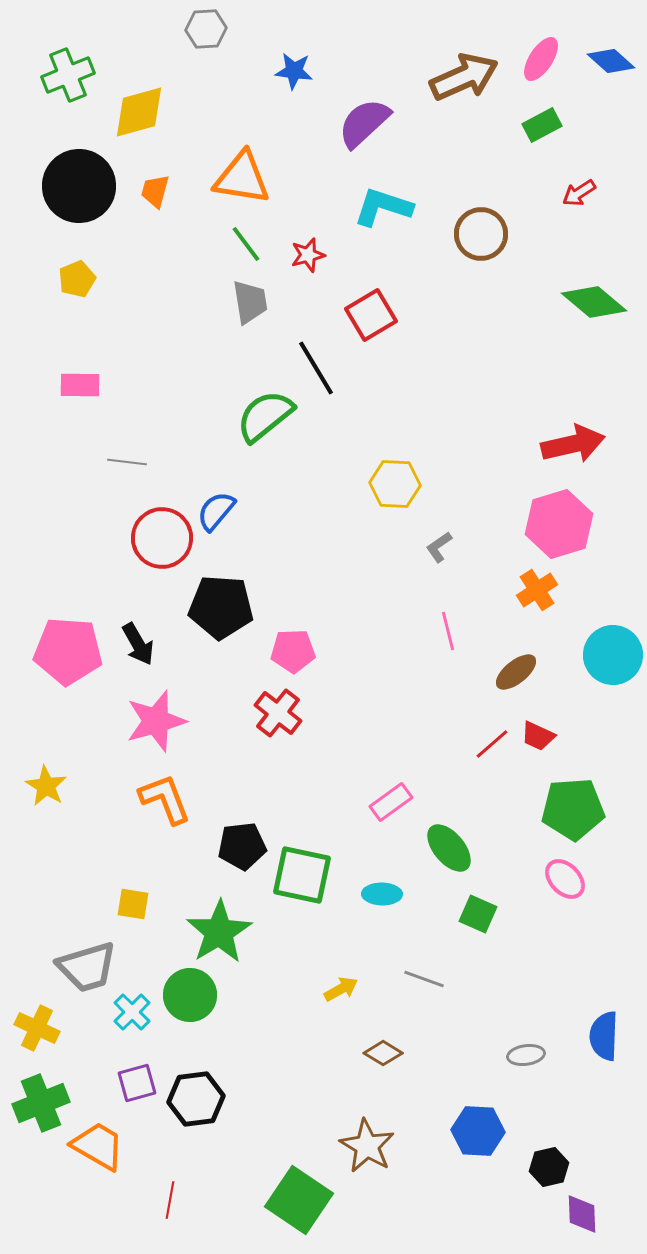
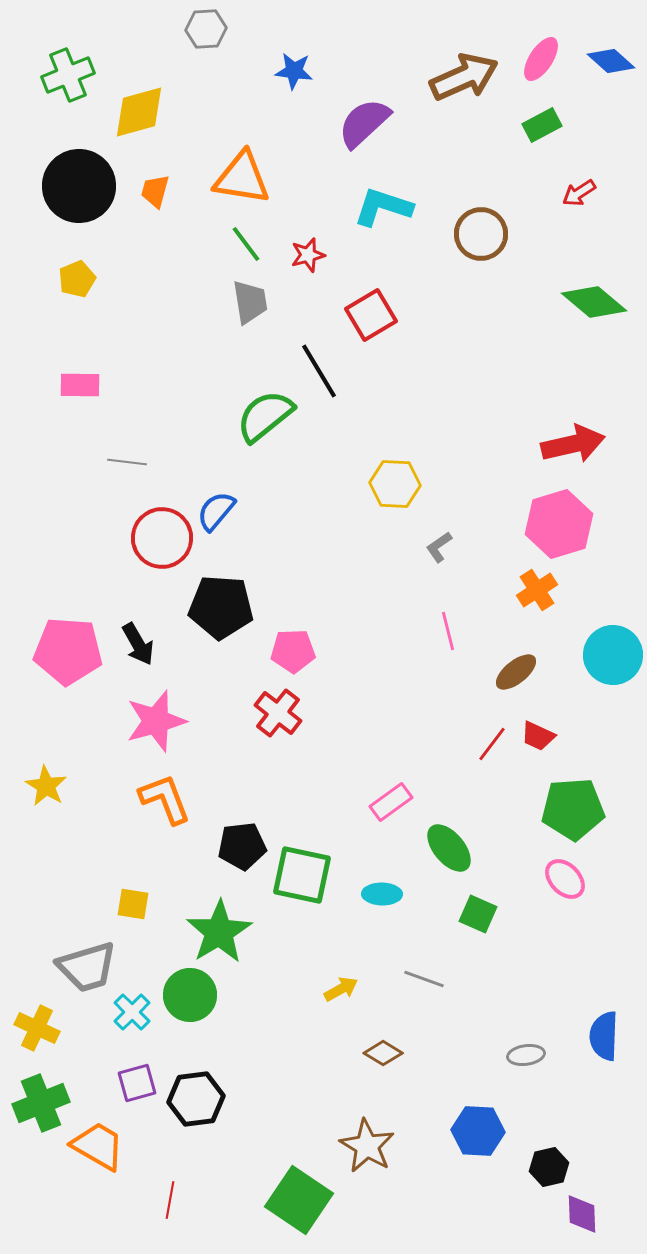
black line at (316, 368): moved 3 px right, 3 px down
red line at (492, 744): rotated 12 degrees counterclockwise
